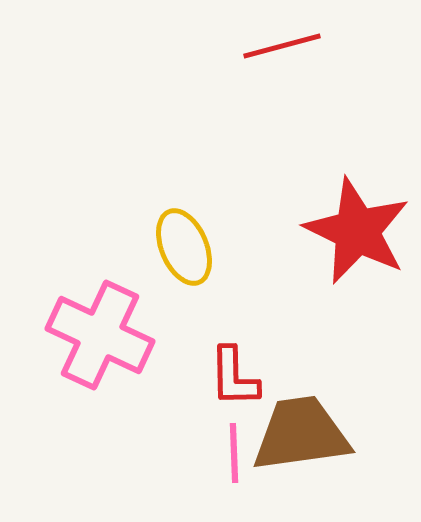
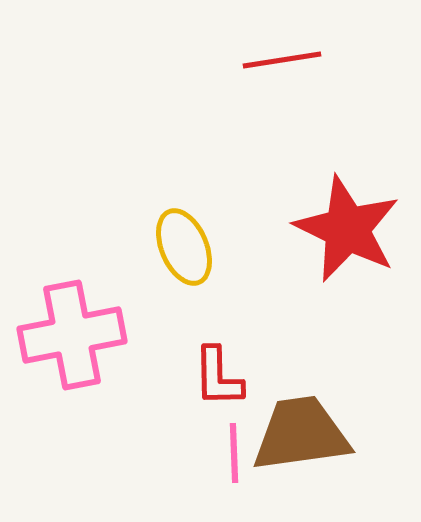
red line: moved 14 px down; rotated 6 degrees clockwise
red star: moved 10 px left, 2 px up
pink cross: moved 28 px left; rotated 36 degrees counterclockwise
red L-shape: moved 16 px left
